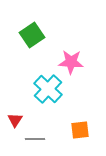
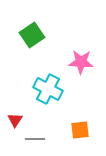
pink star: moved 10 px right
cyan cross: rotated 16 degrees counterclockwise
